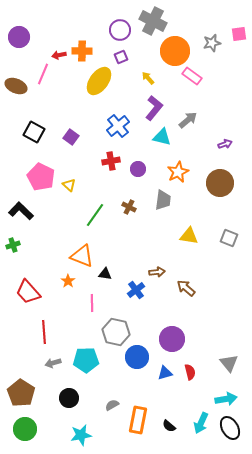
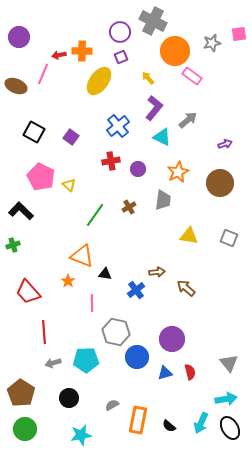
purple circle at (120, 30): moved 2 px down
cyan triangle at (162, 137): rotated 12 degrees clockwise
brown cross at (129, 207): rotated 32 degrees clockwise
